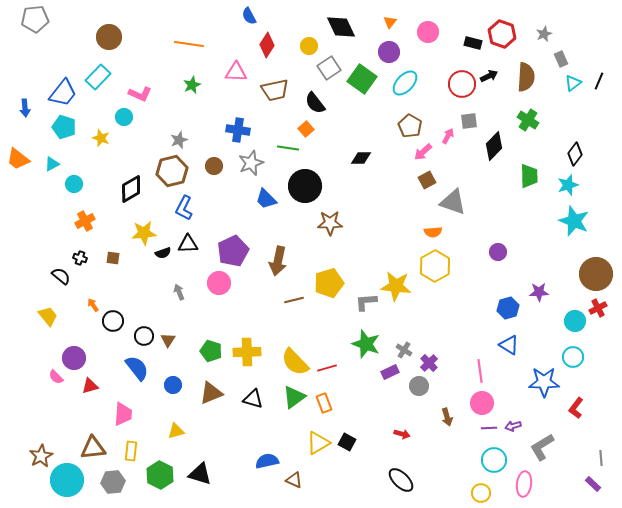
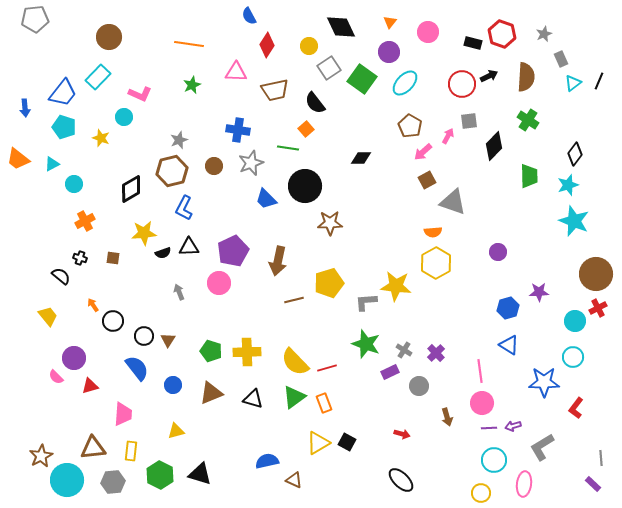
black triangle at (188, 244): moved 1 px right, 3 px down
yellow hexagon at (435, 266): moved 1 px right, 3 px up
purple cross at (429, 363): moved 7 px right, 10 px up
